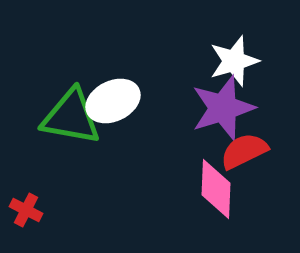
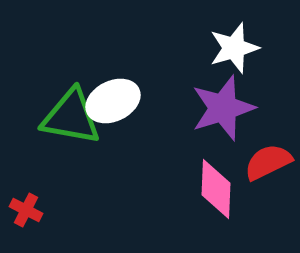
white star: moved 13 px up
red semicircle: moved 24 px right, 11 px down
